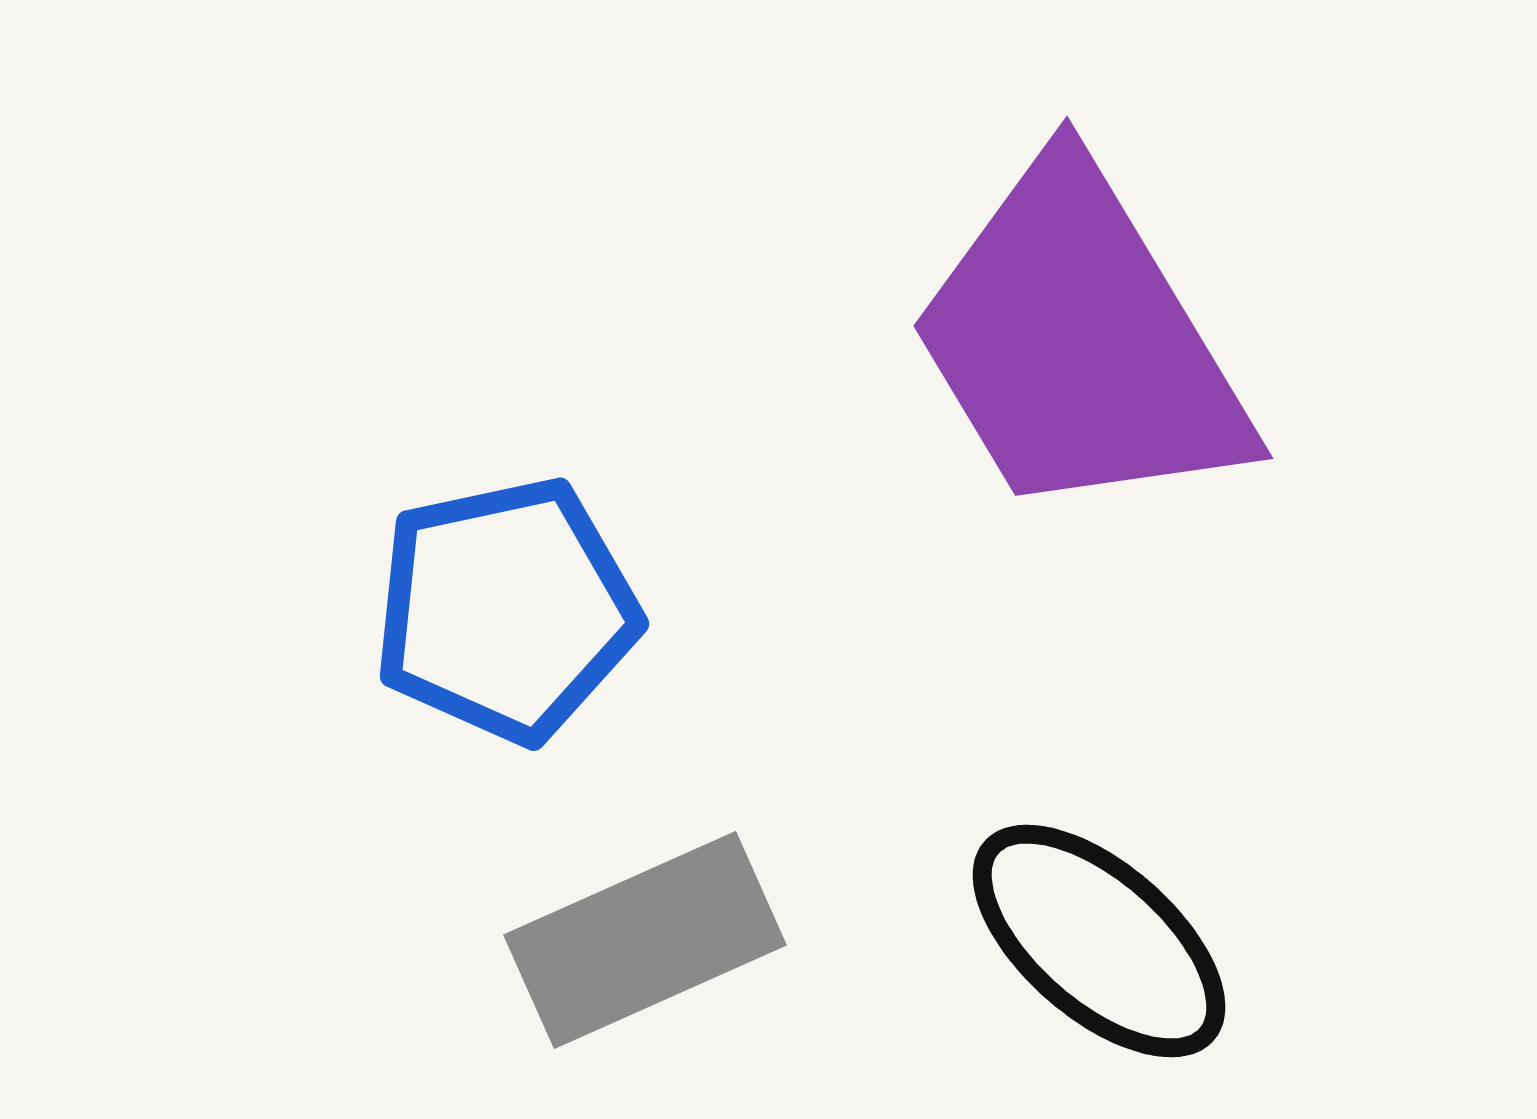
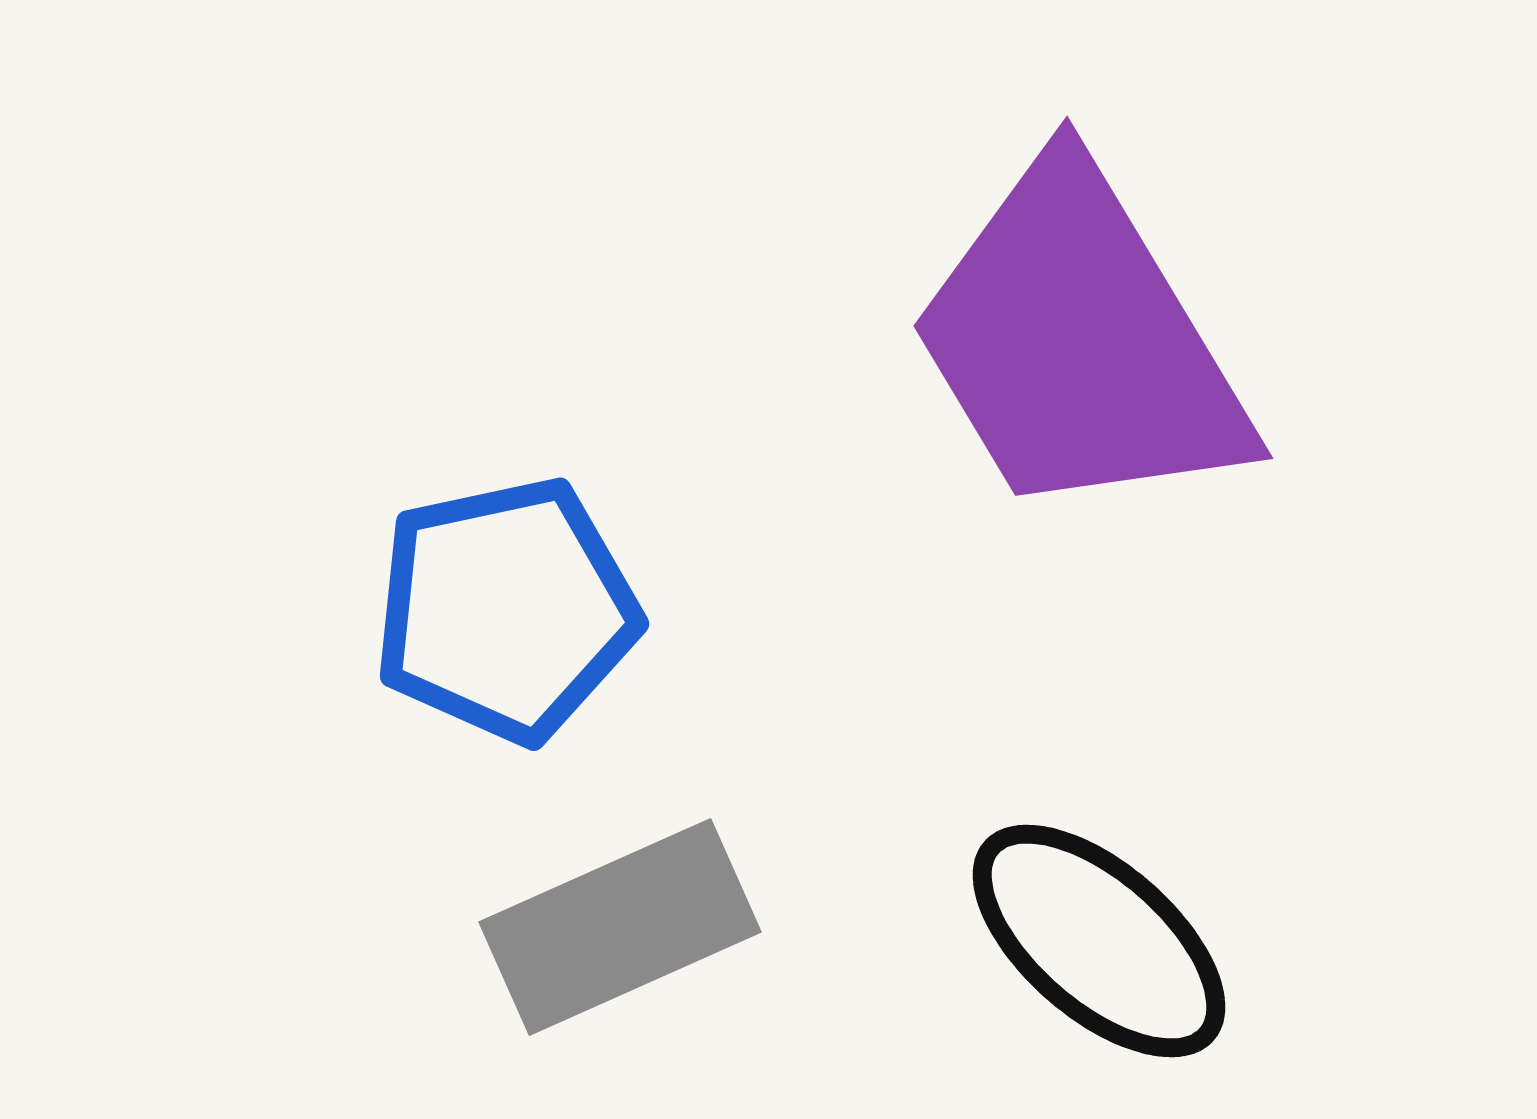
gray rectangle: moved 25 px left, 13 px up
